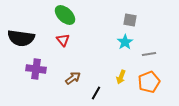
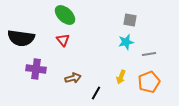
cyan star: moved 1 px right; rotated 21 degrees clockwise
brown arrow: rotated 21 degrees clockwise
